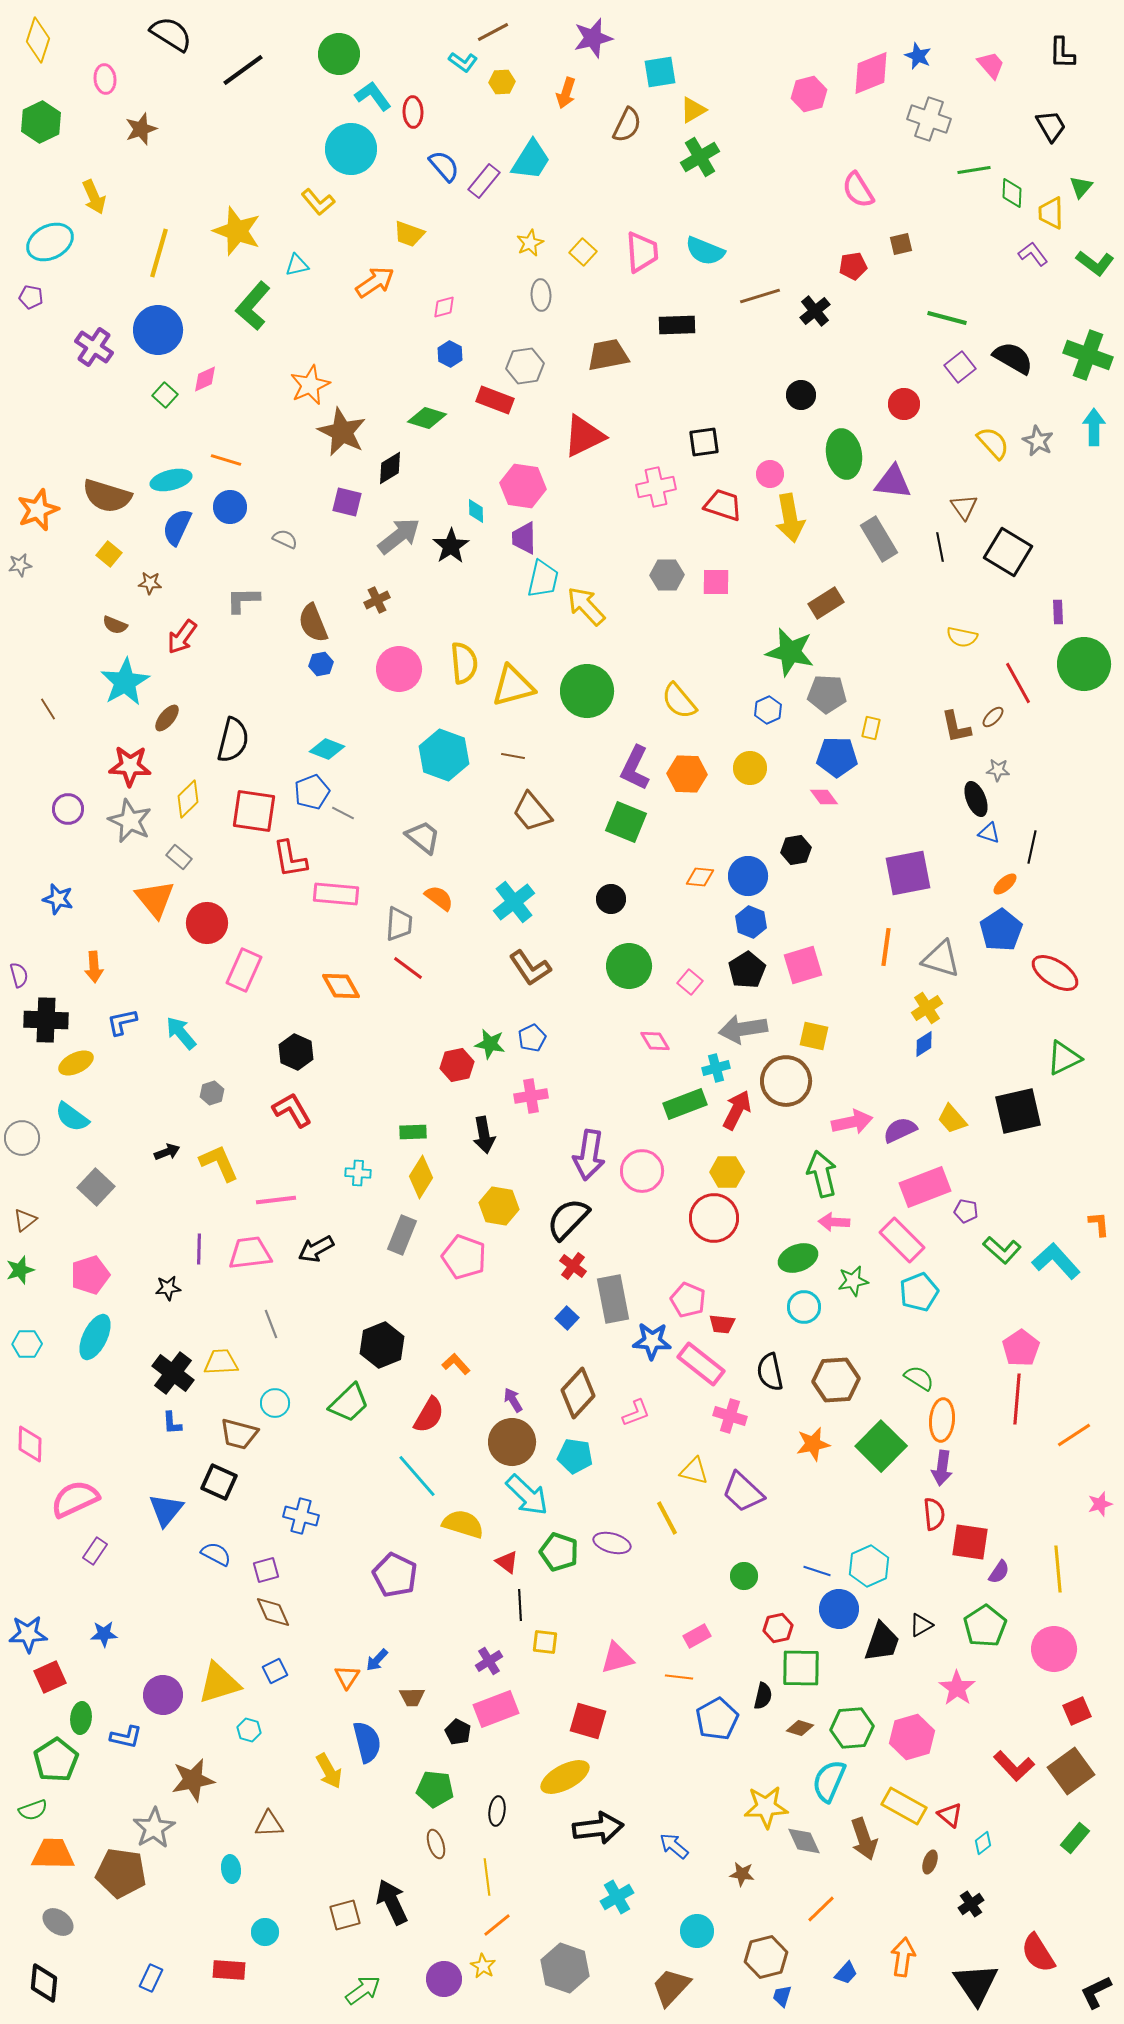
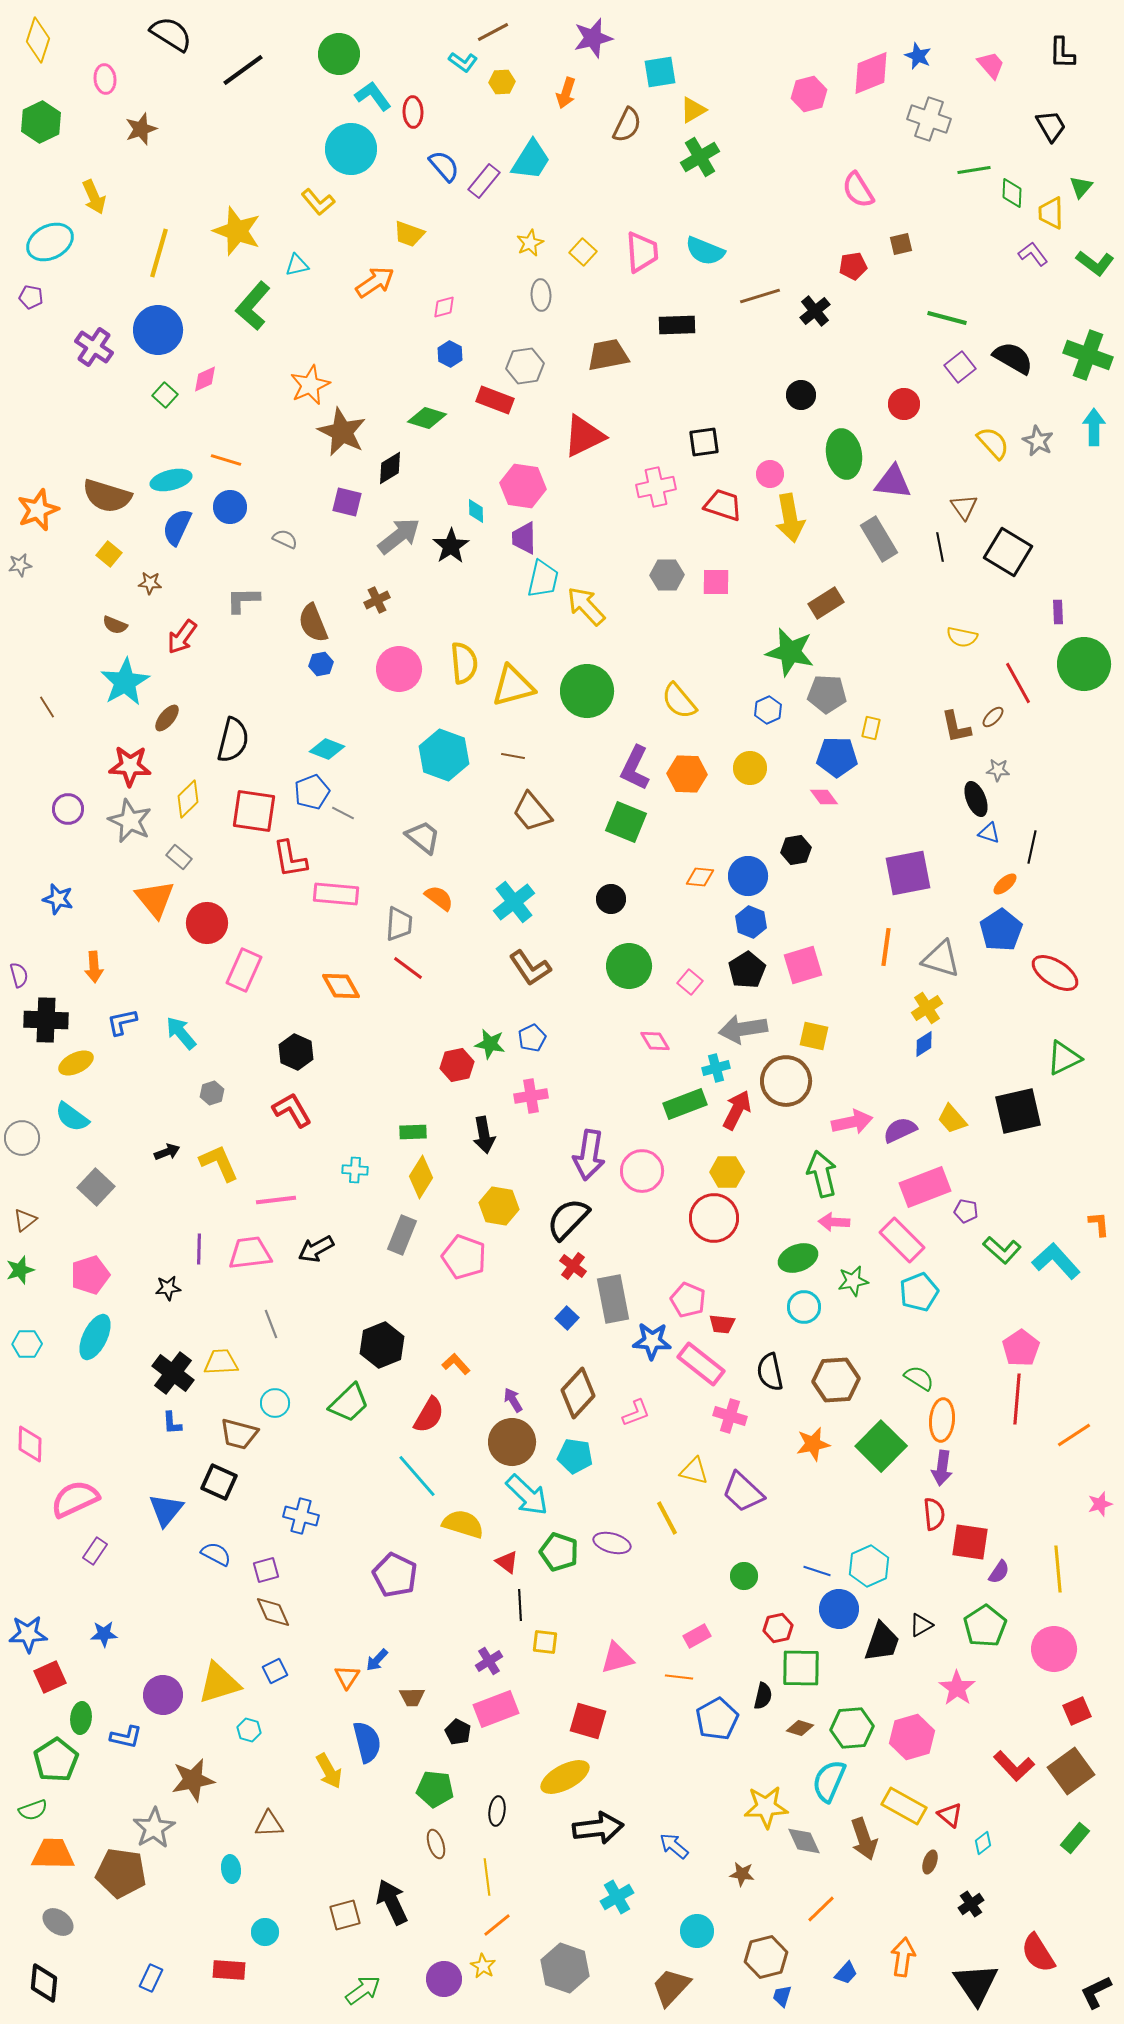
brown line at (48, 709): moved 1 px left, 2 px up
cyan cross at (358, 1173): moved 3 px left, 3 px up
